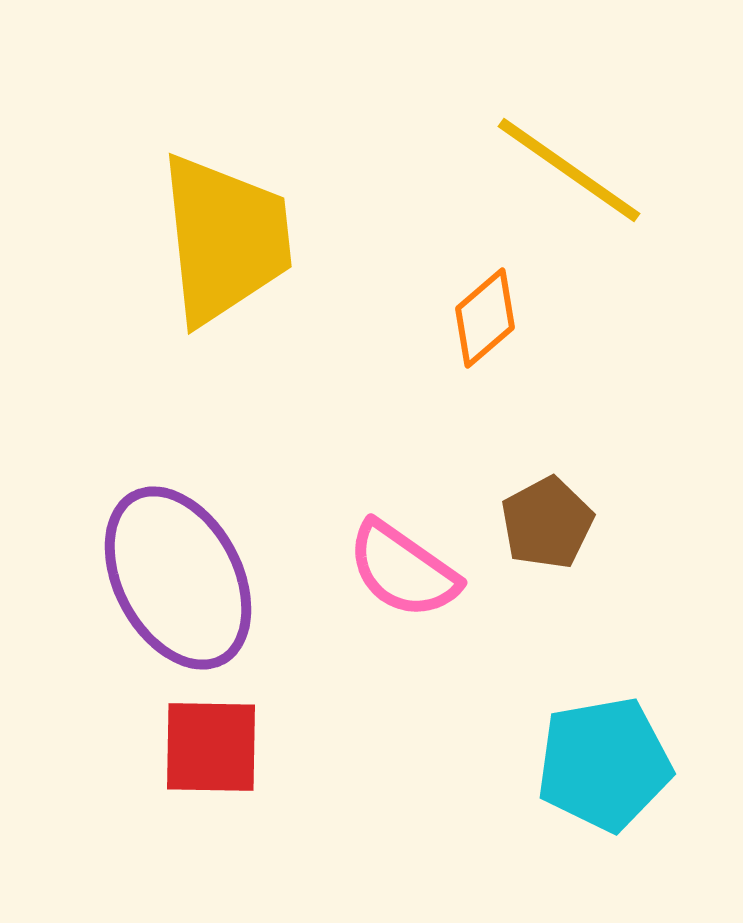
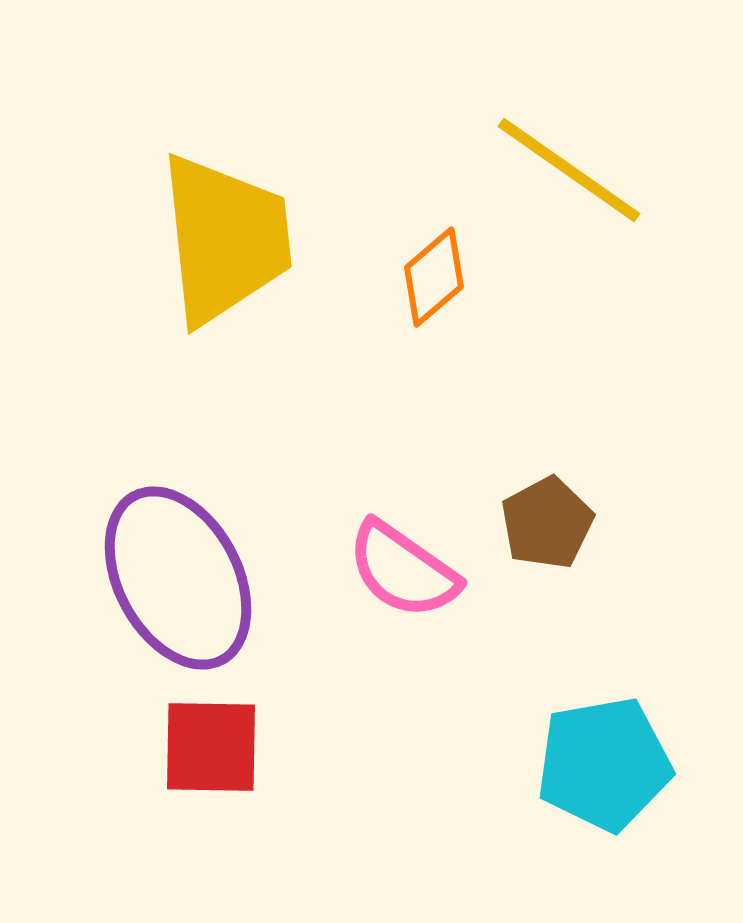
orange diamond: moved 51 px left, 41 px up
